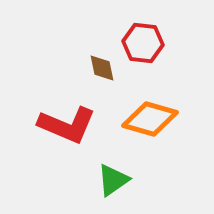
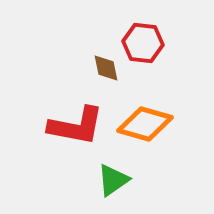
brown diamond: moved 4 px right
orange diamond: moved 5 px left, 5 px down
red L-shape: moved 9 px right, 1 px down; rotated 12 degrees counterclockwise
